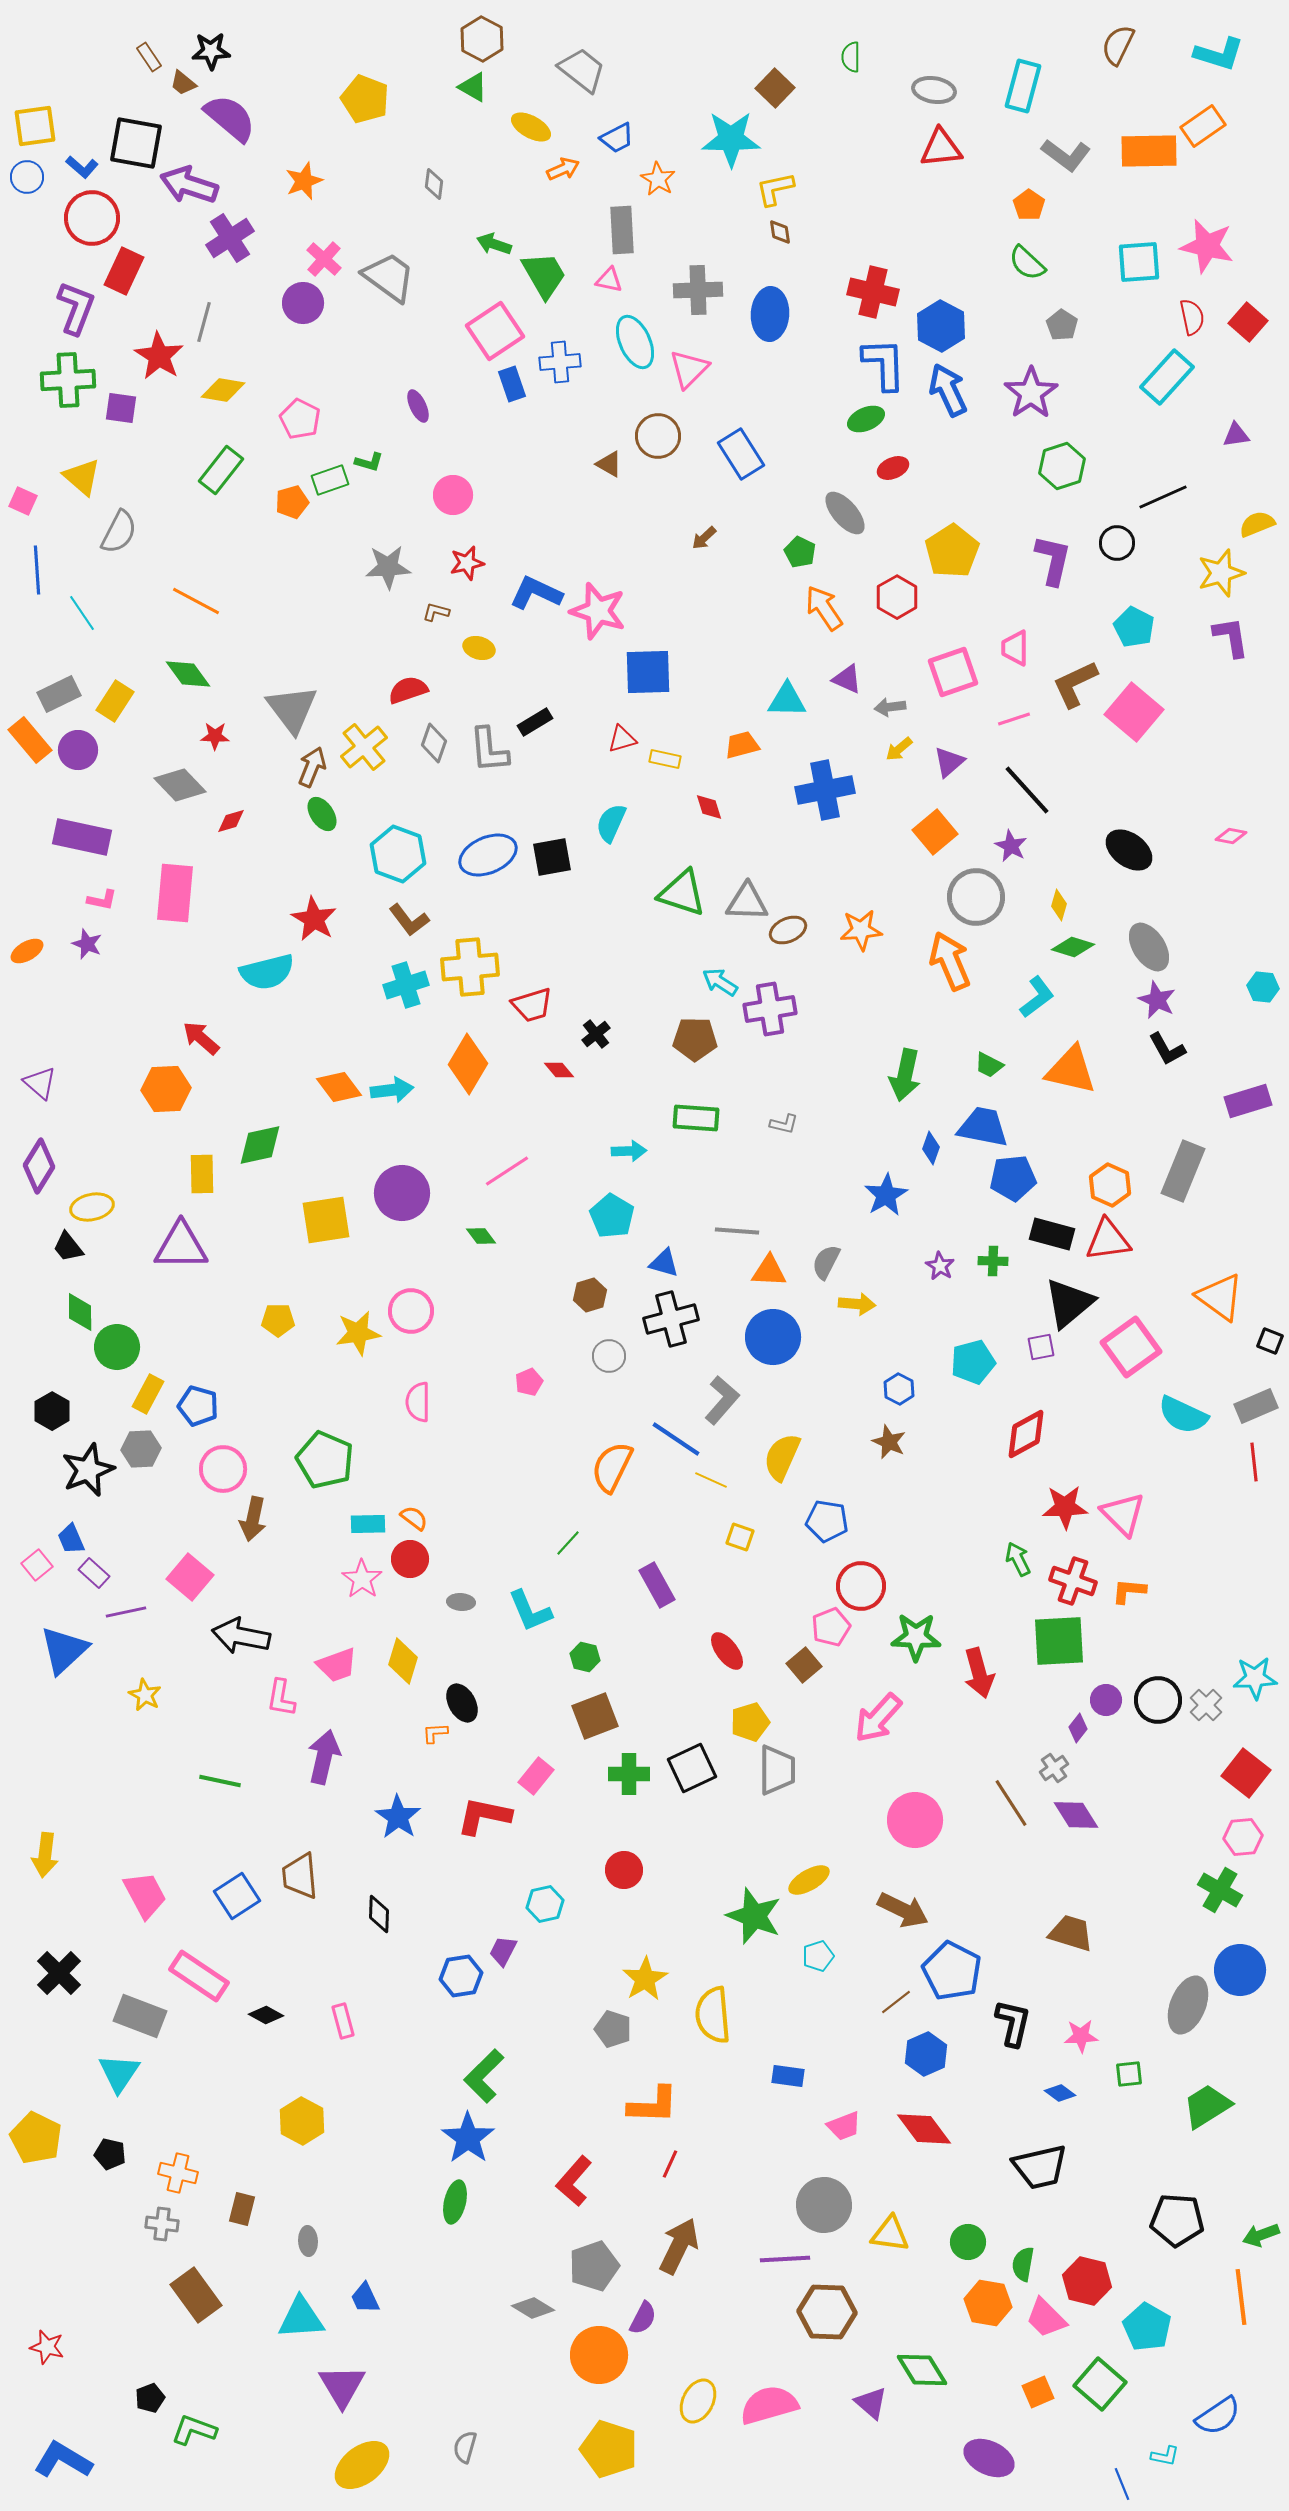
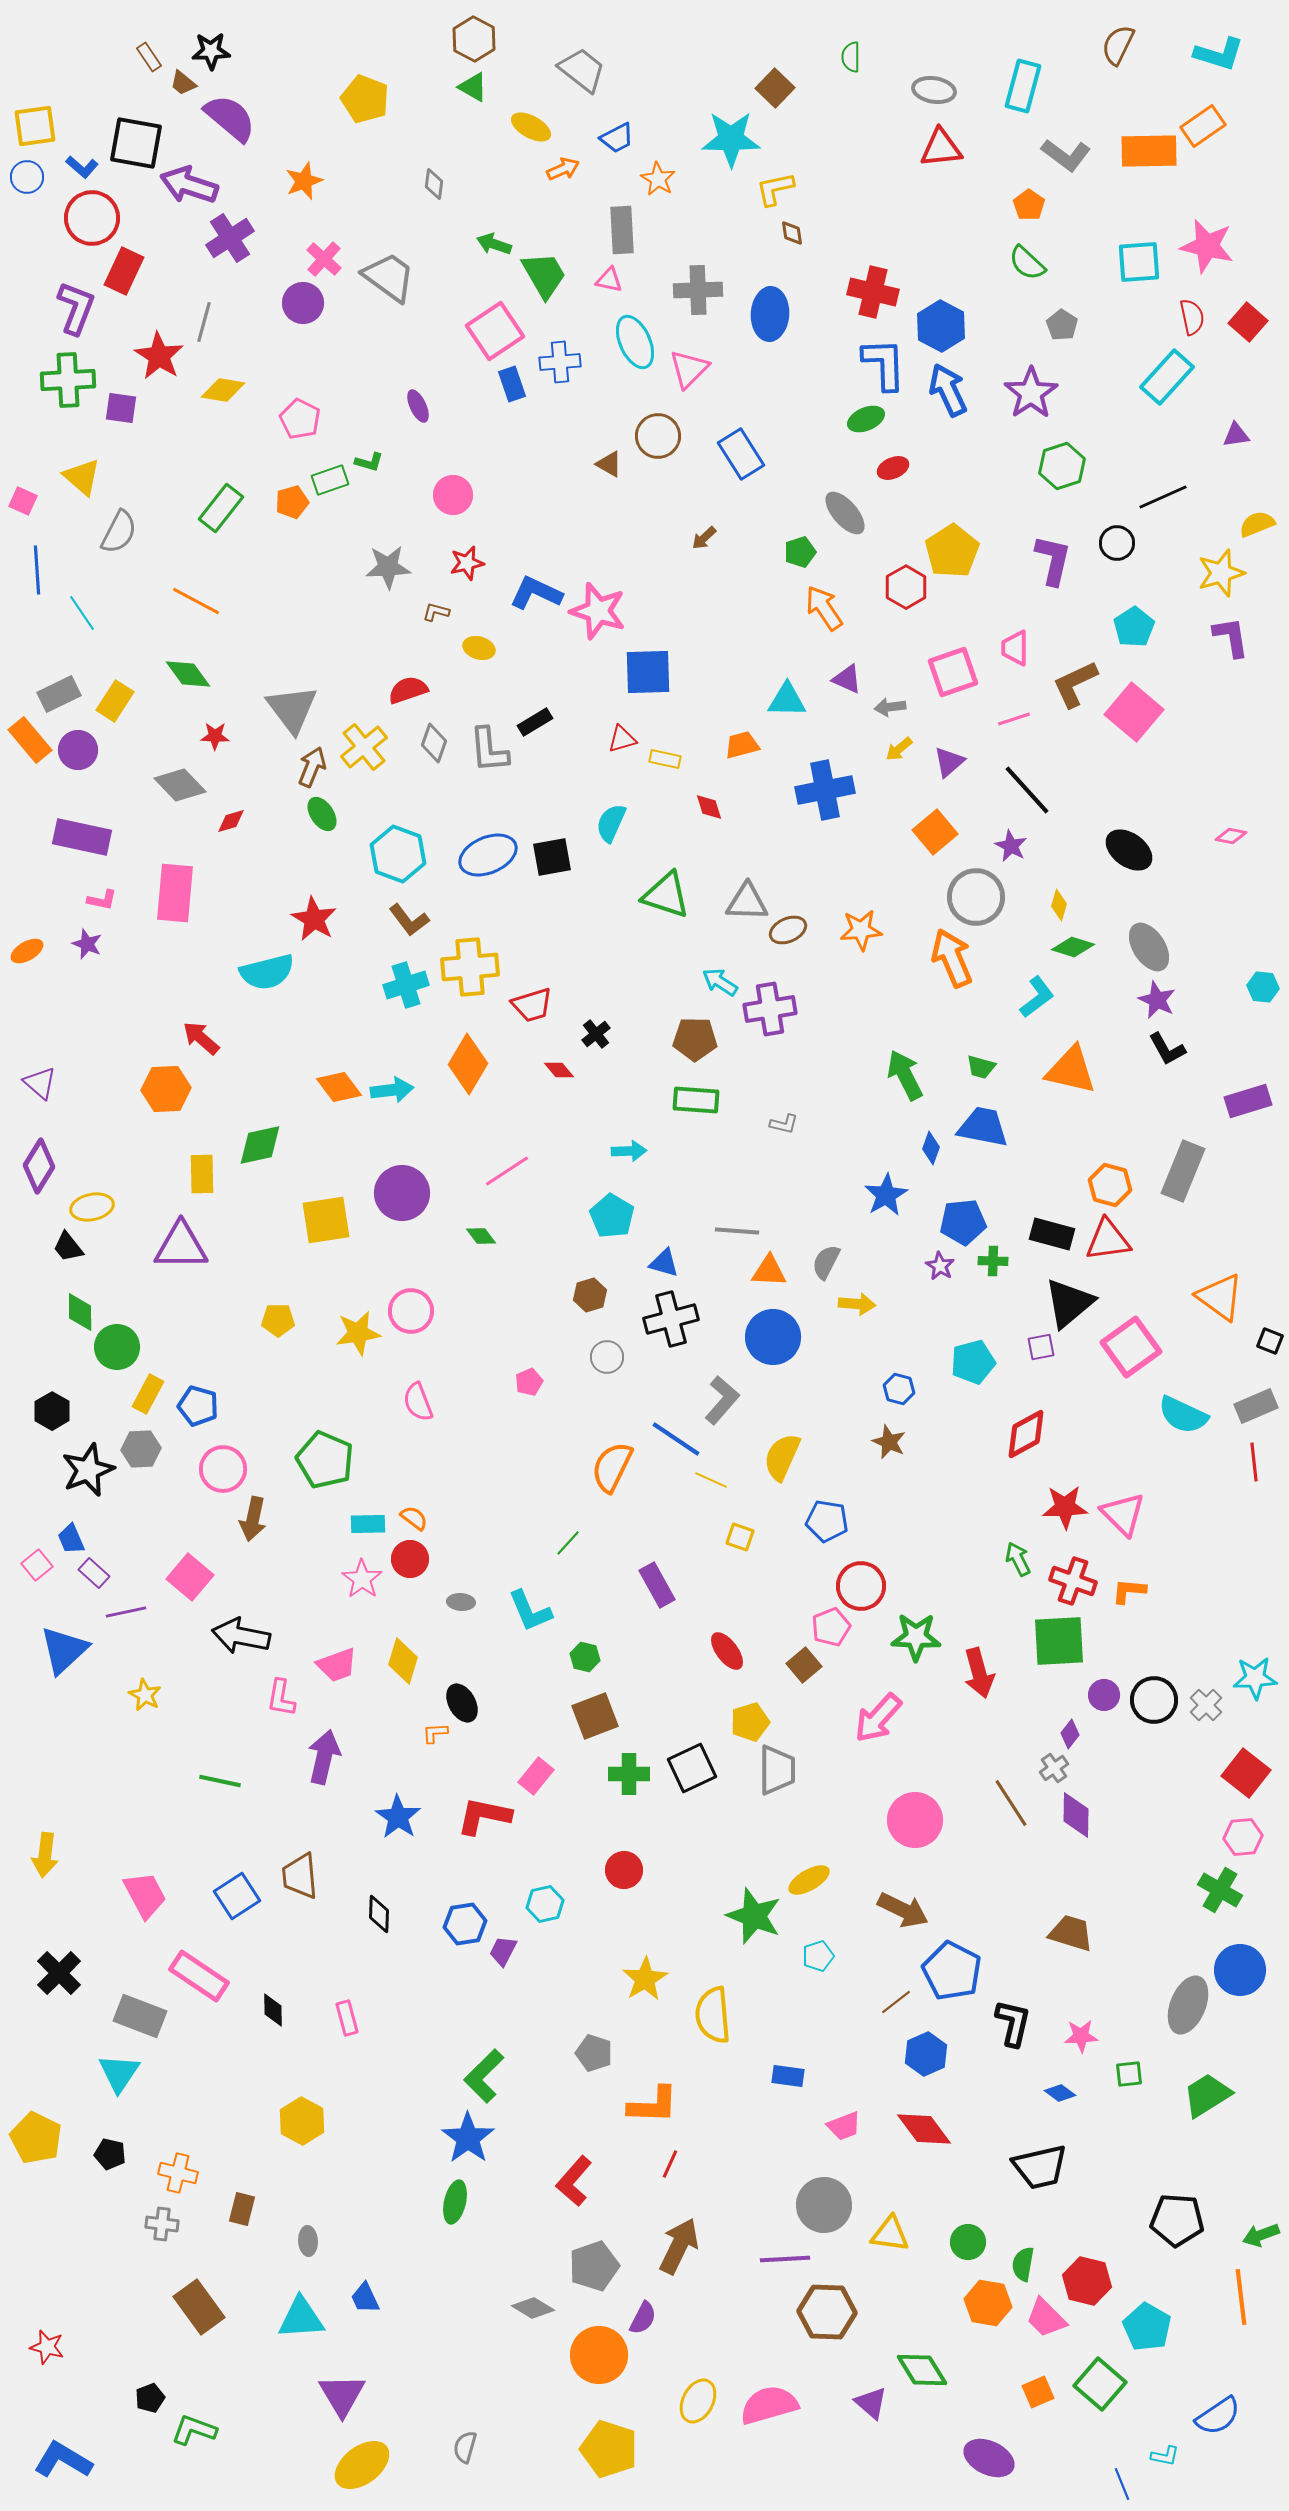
brown hexagon at (482, 39): moved 8 px left
brown diamond at (780, 232): moved 12 px right, 1 px down
green rectangle at (221, 470): moved 38 px down
green pentagon at (800, 552): rotated 28 degrees clockwise
red hexagon at (897, 597): moved 9 px right, 10 px up
cyan pentagon at (1134, 627): rotated 12 degrees clockwise
green triangle at (682, 893): moved 16 px left, 2 px down
orange arrow at (950, 961): moved 2 px right, 3 px up
green trapezoid at (989, 1065): moved 8 px left, 2 px down; rotated 12 degrees counterclockwise
green arrow at (905, 1075): rotated 141 degrees clockwise
green rectangle at (696, 1118): moved 18 px up
blue pentagon at (1013, 1178): moved 50 px left, 44 px down
orange hexagon at (1110, 1185): rotated 9 degrees counterclockwise
gray circle at (609, 1356): moved 2 px left, 1 px down
blue hexagon at (899, 1389): rotated 12 degrees counterclockwise
pink semicircle at (418, 1402): rotated 21 degrees counterclockwise
purple circle at (1106, 1700): moved 2 px left, 5 px up
black circle at (1158, 1700): moved 4 px left
purple diamond at (1078, 1728): moved 8 px left, 6 px down
purple diamond at (1076, 1815): rotated 33 degrees clockwise
blue hexagon at (461, 1976): moved 4 px right, 52 px up
black diamond at (266, 2015): moved 7 px right, 5 px up; rotated 60 degrees clockwise
pink rectangle at (343, 2021): moved 4 px right, 3 px up
gray pentagon at (613, 2029): moved 19 px left, 24 px down
green trapezoid at (1207, 2106): moved 11 px up
brown rectangle at (196, 2295): moved 3 px right, 12 px down
purple triangle at (342, 2386): moved 9 px down
